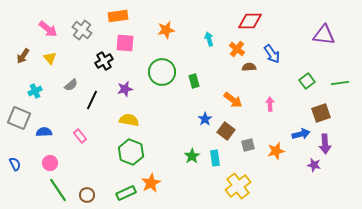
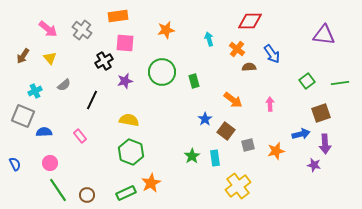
gray semicircle at (71, 85): moved 7 px left
purple star at (125, 89): moved 8 px up
gray square at (19, 118): moved 4 px right, 2 px up
